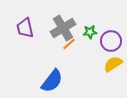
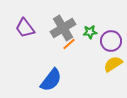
purple trapezoid: rotated 25 degrees counterclockwise
blue semicircle: moved 1 px left, 1 px up
